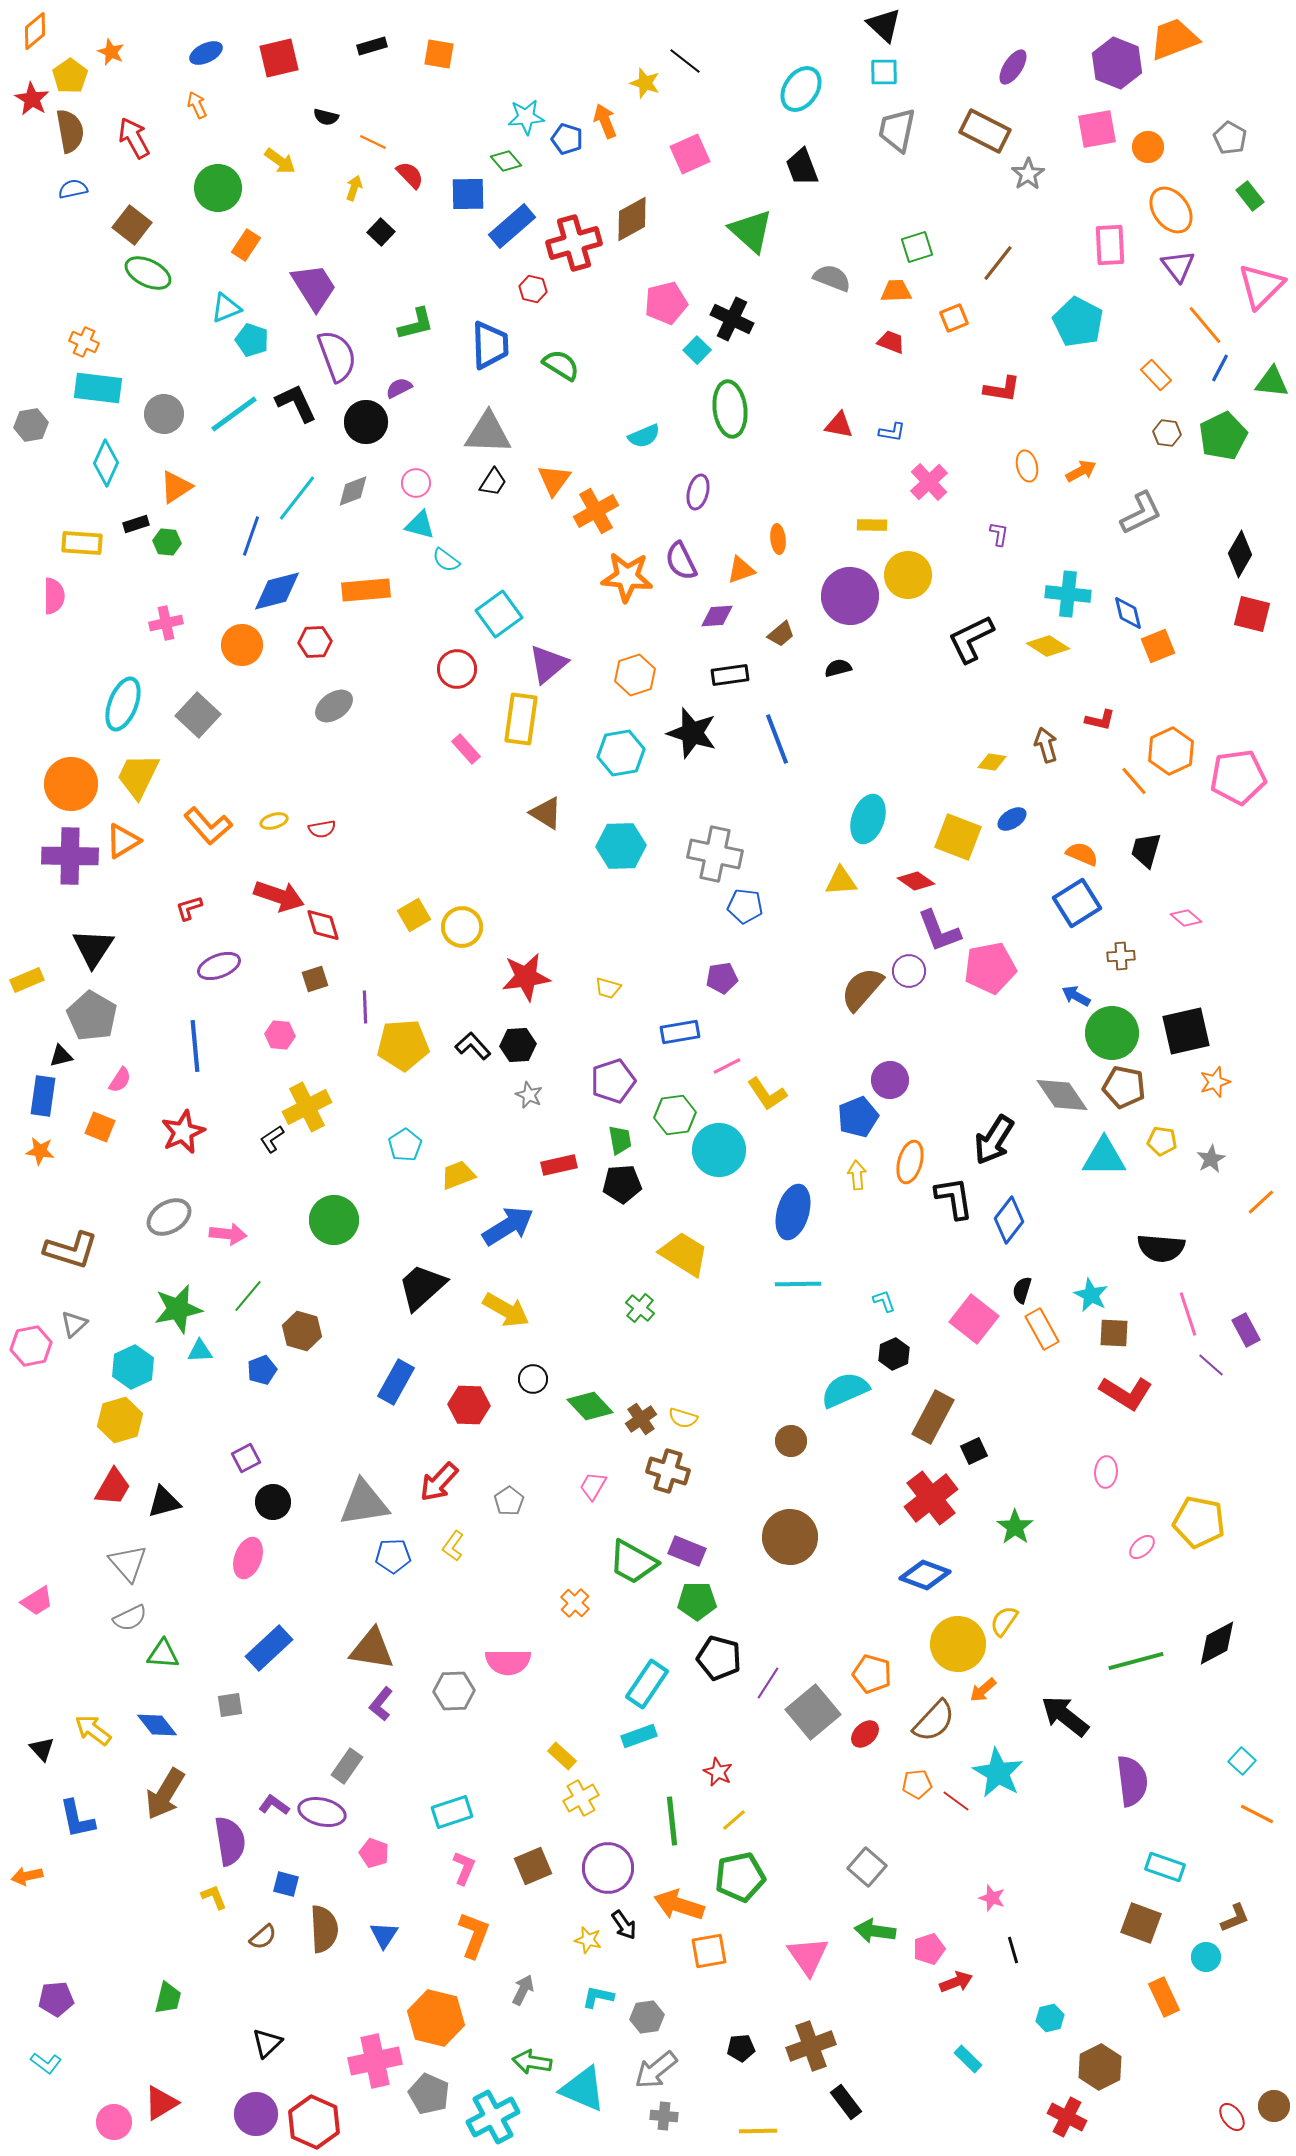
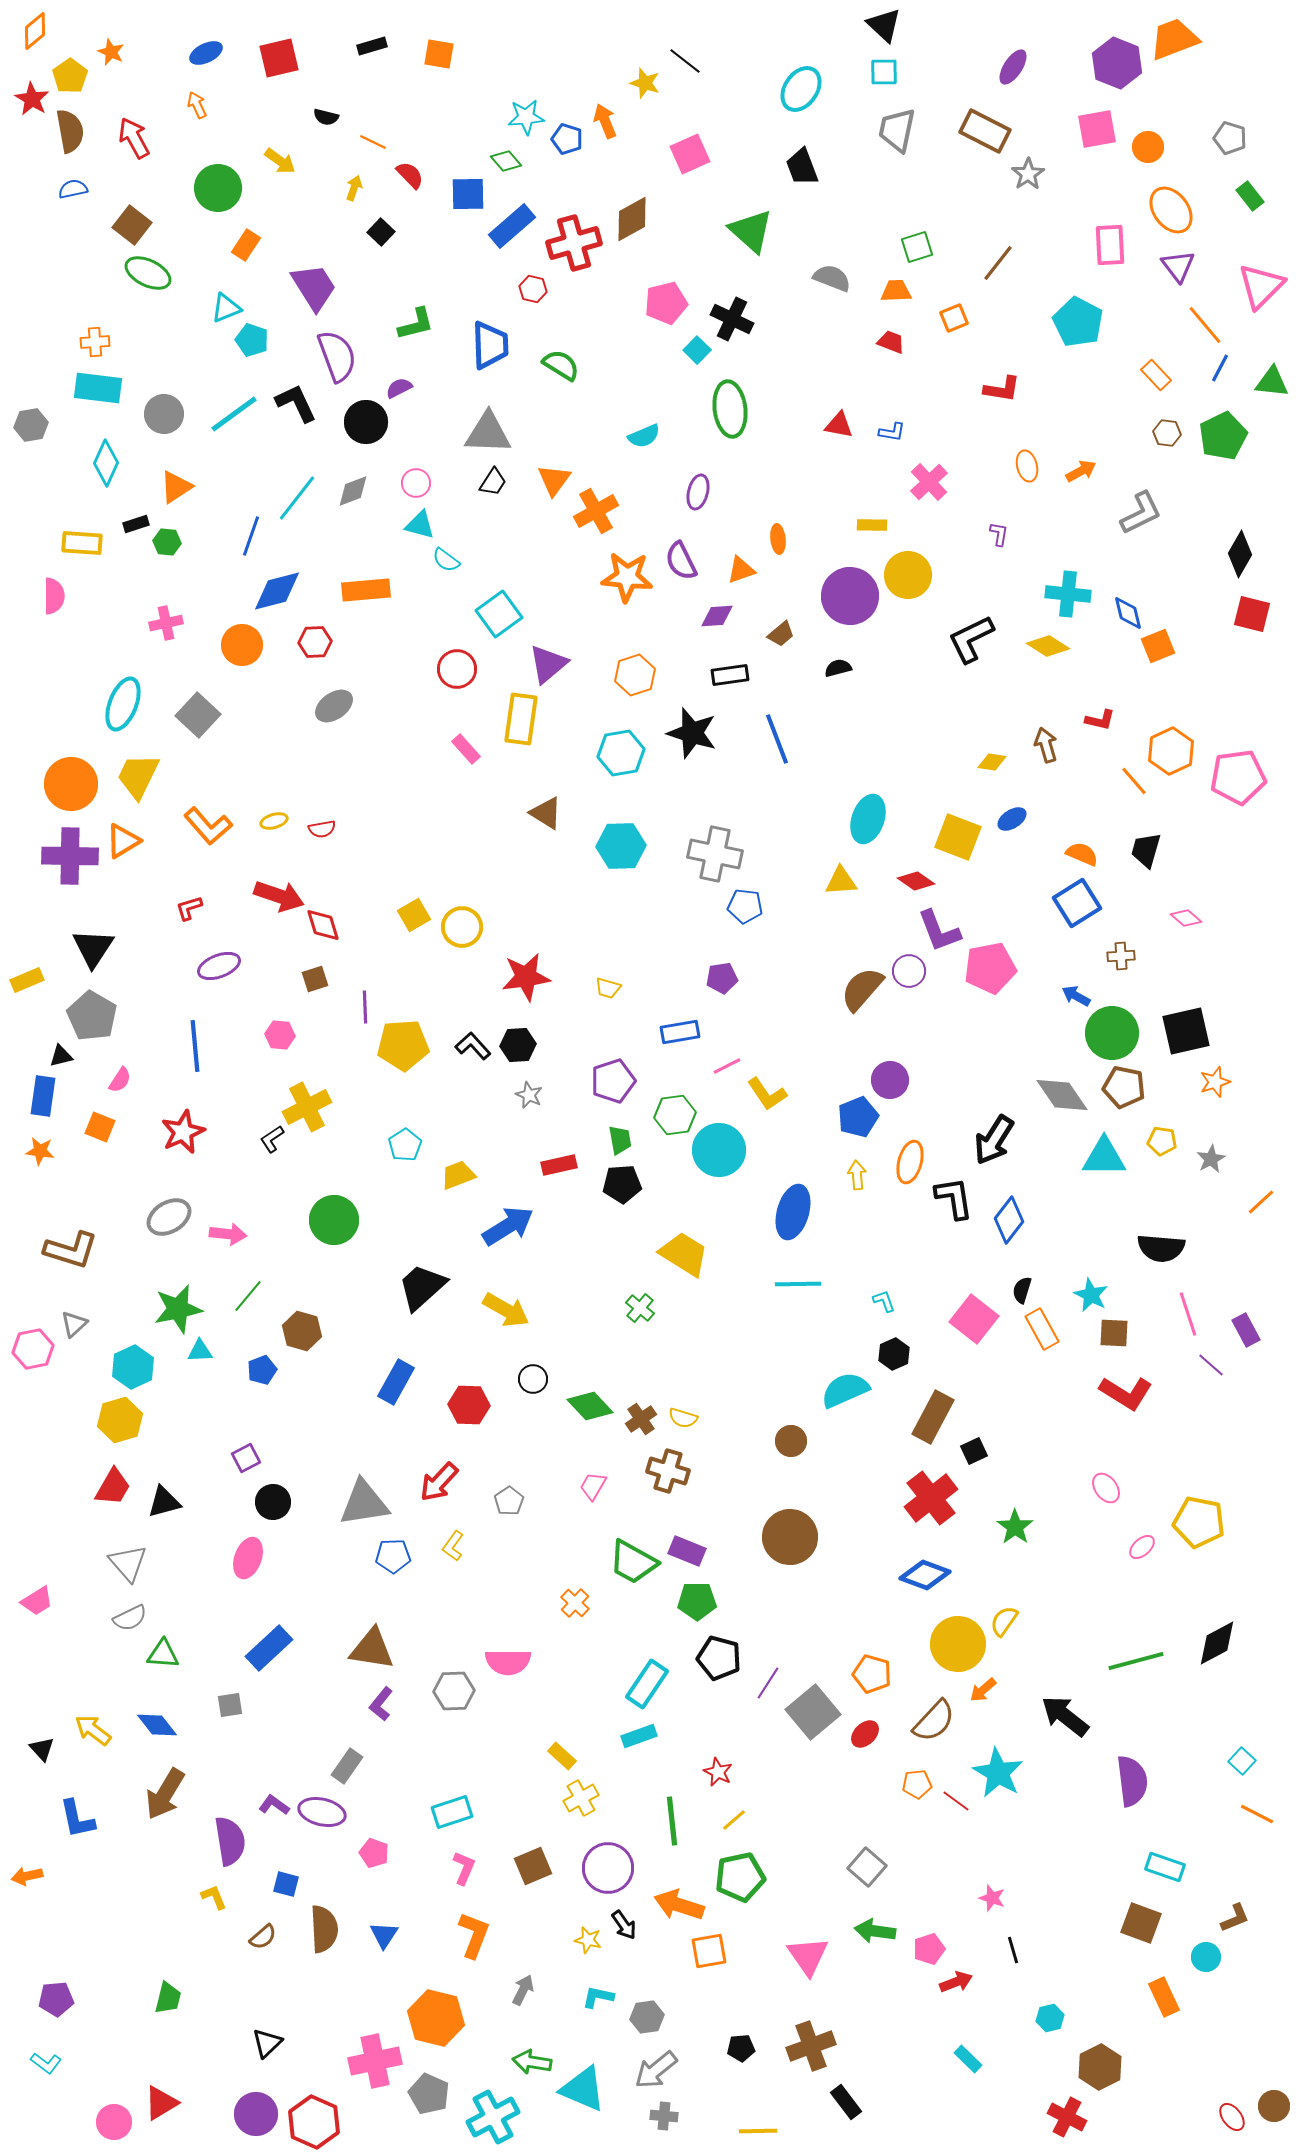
gray pentagon at (1230, 138): rotated 12 degrees counterclockwise
orange cross at (84, 342): moved 11 px right; rotated 28 degrees counterclockwise
pink hexagon at (31, 1346): moved 2 px right, 3 px down
pink ellipse at (1106, 1472): moved 16 px down; rotated 40 degrees counterclockwise
